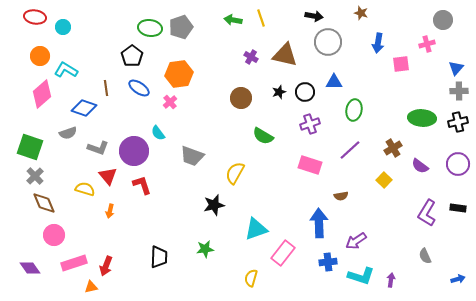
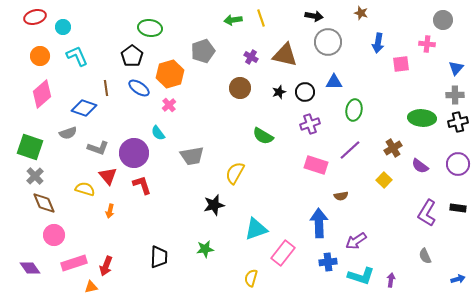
red ellipse at (35, 17): rotated 25 degrees counterclockwise
green arrow at (233, 20): rotated 18 degrees counterclockwise
gray pentagon at (181, 27): moved 22 px right, 24 px down
pink cross at (427, 44): rotated 21 degrees clockwise
cyan L-shape at (66, 70): moved 11 px right, 14 px up; rotated 35 degrees clockwise
orange hexagon at (179, 74): moved 9 px left; rotated 8 degrees counterclockwise
gray cross at (459, 91): moved 4 px left, 4 px down
brown circle at (241, 98): moved 1 px left, 10 px up
pink cross at (170, 102): moved 1 px left, 3 px down
purple circle at (134, 151): moved 2 px down
gray trapezoid at (192, 156): rotated 30 degrees counterclockwise
pink rectangle at (310, 165): moved 6 px right
